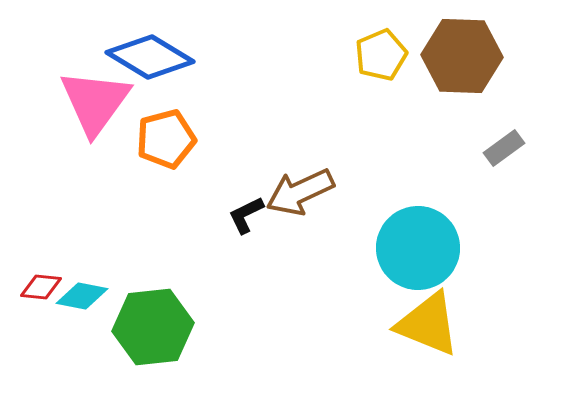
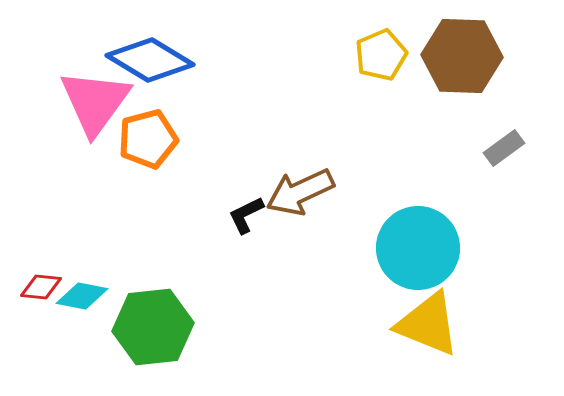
blue diamond: moved 3 px down
orange pentagon: moved 18 px left
